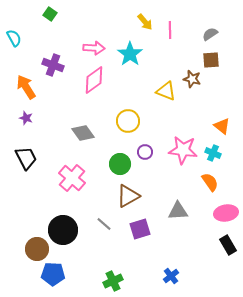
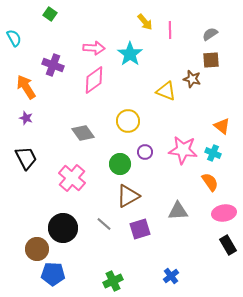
pink ellipse: moved 2 px left
black circle: moved 2 px up
